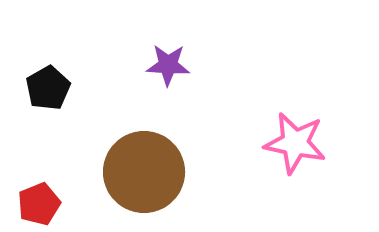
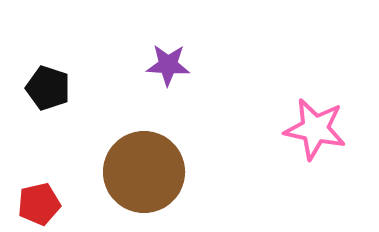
black pentagon: rotated 24 degrees counterclockwise
pink star: moved 20 px right, 14 px up
red pentagon: rotated 9 degrees clockwise
